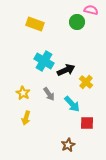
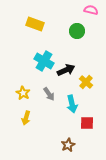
green circle: moved 9 px down
cyan arrow: rotated 30 degrees clockwise
